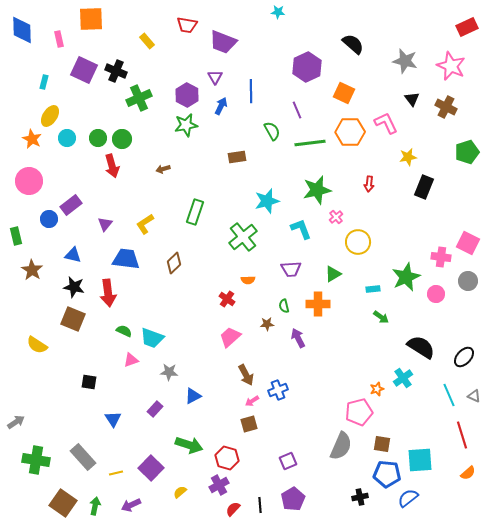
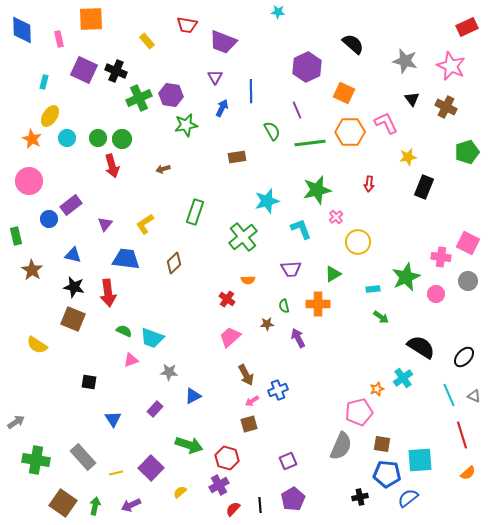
purple hexagon at (187, 95): moved 16 px left; rotated 20 degrees counterclockwise
blue arrow at (221, 106): moved 1 px right, 2 px down
